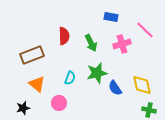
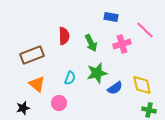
blue semicircle: rotated 91 degrees counterclockwise
